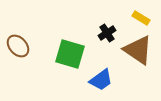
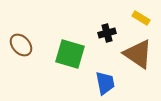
black cross: rotated 18 degrees clockwise
brown ellipse: moved 3 px right, 1 px up
brown triangle: moved 4 px down
blue trapezoid: moved 4 px right, 3 px down; rotated 65 degrees counterclockwise
